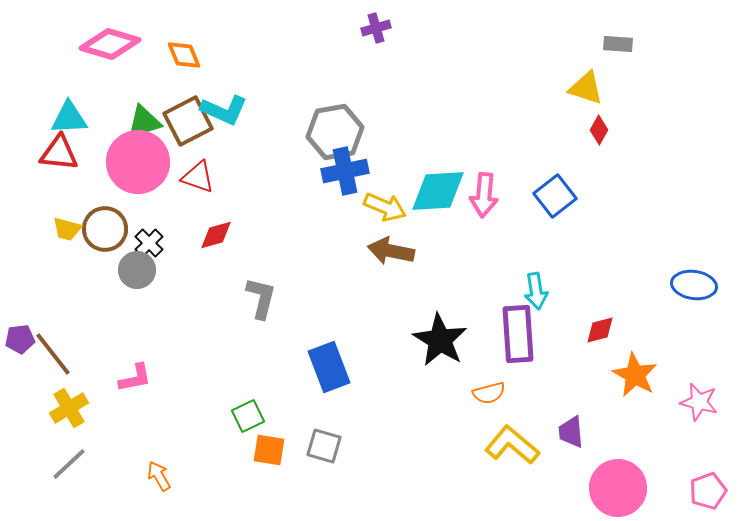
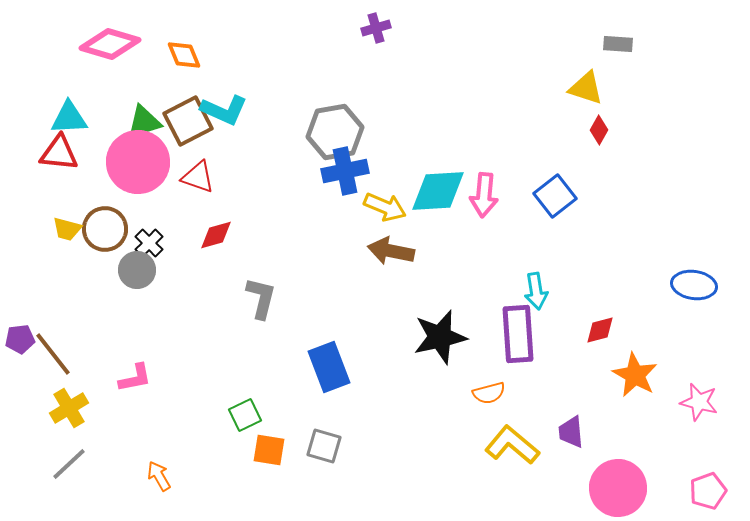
black star at (440, 340): moved 3 px up; rotated 28 degrees clockwise
green square at (248, 416): moved 3 px left, 1 px up
